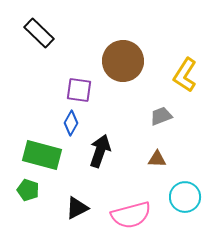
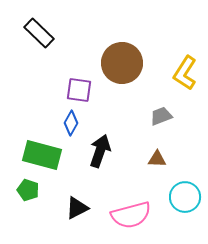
brown circle: moved 1 px left, 2 px down
yellow L-shape: moved 2 px up
